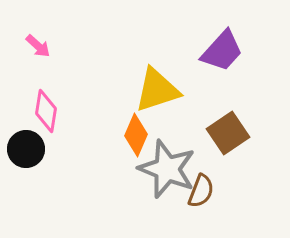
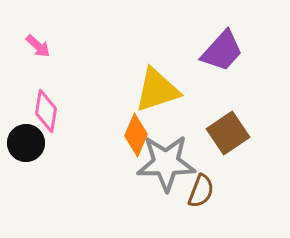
black circle: moved 6 px up
gray star: moved 1 px left, 6 px up; rotated 22 degrees counterclockwise
